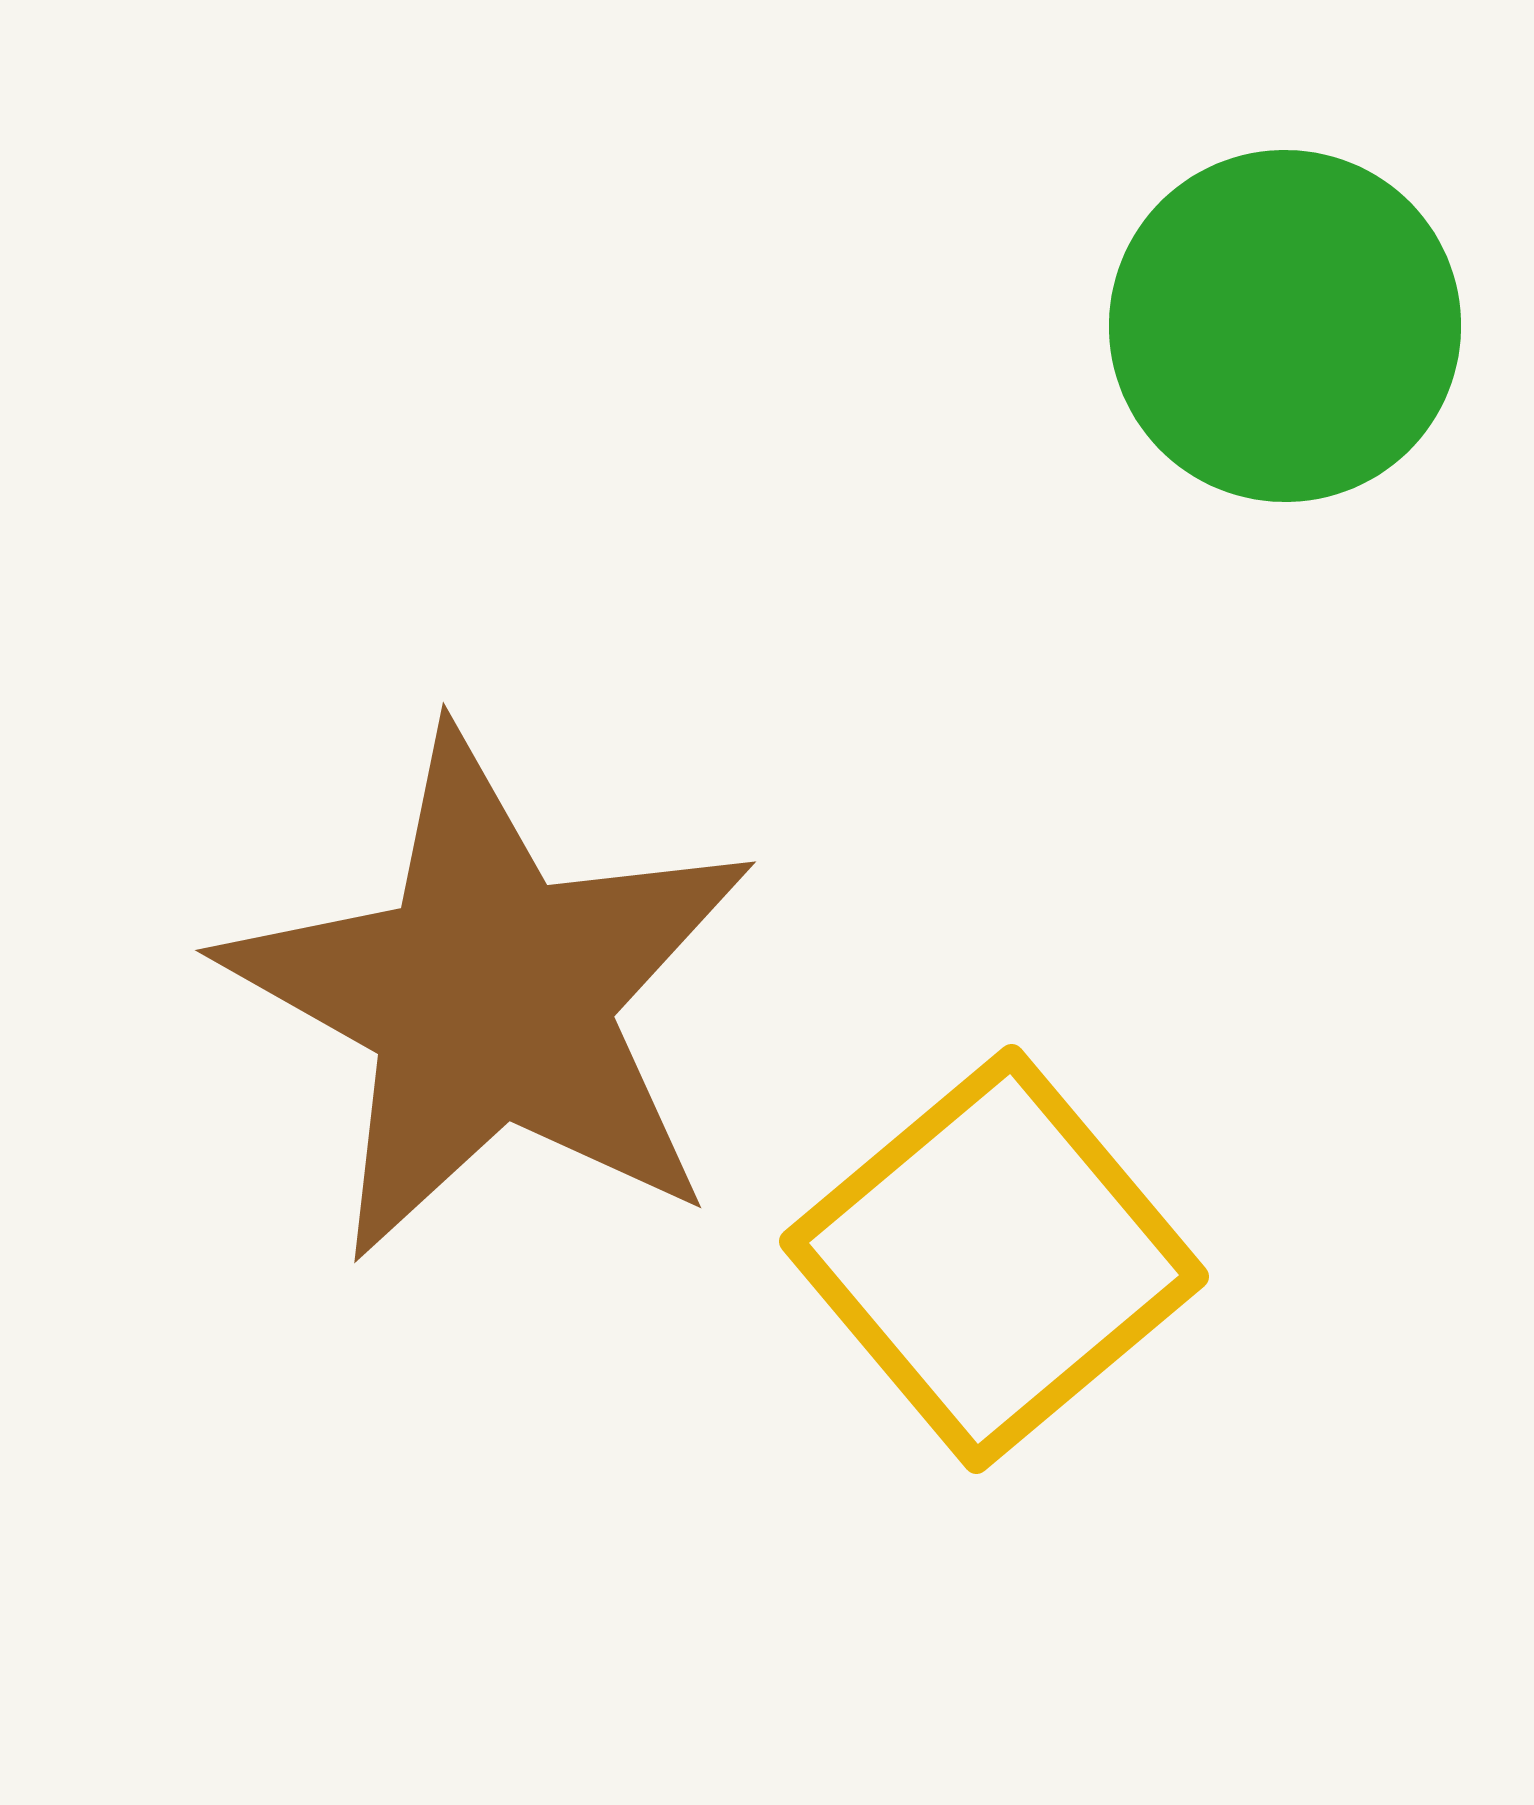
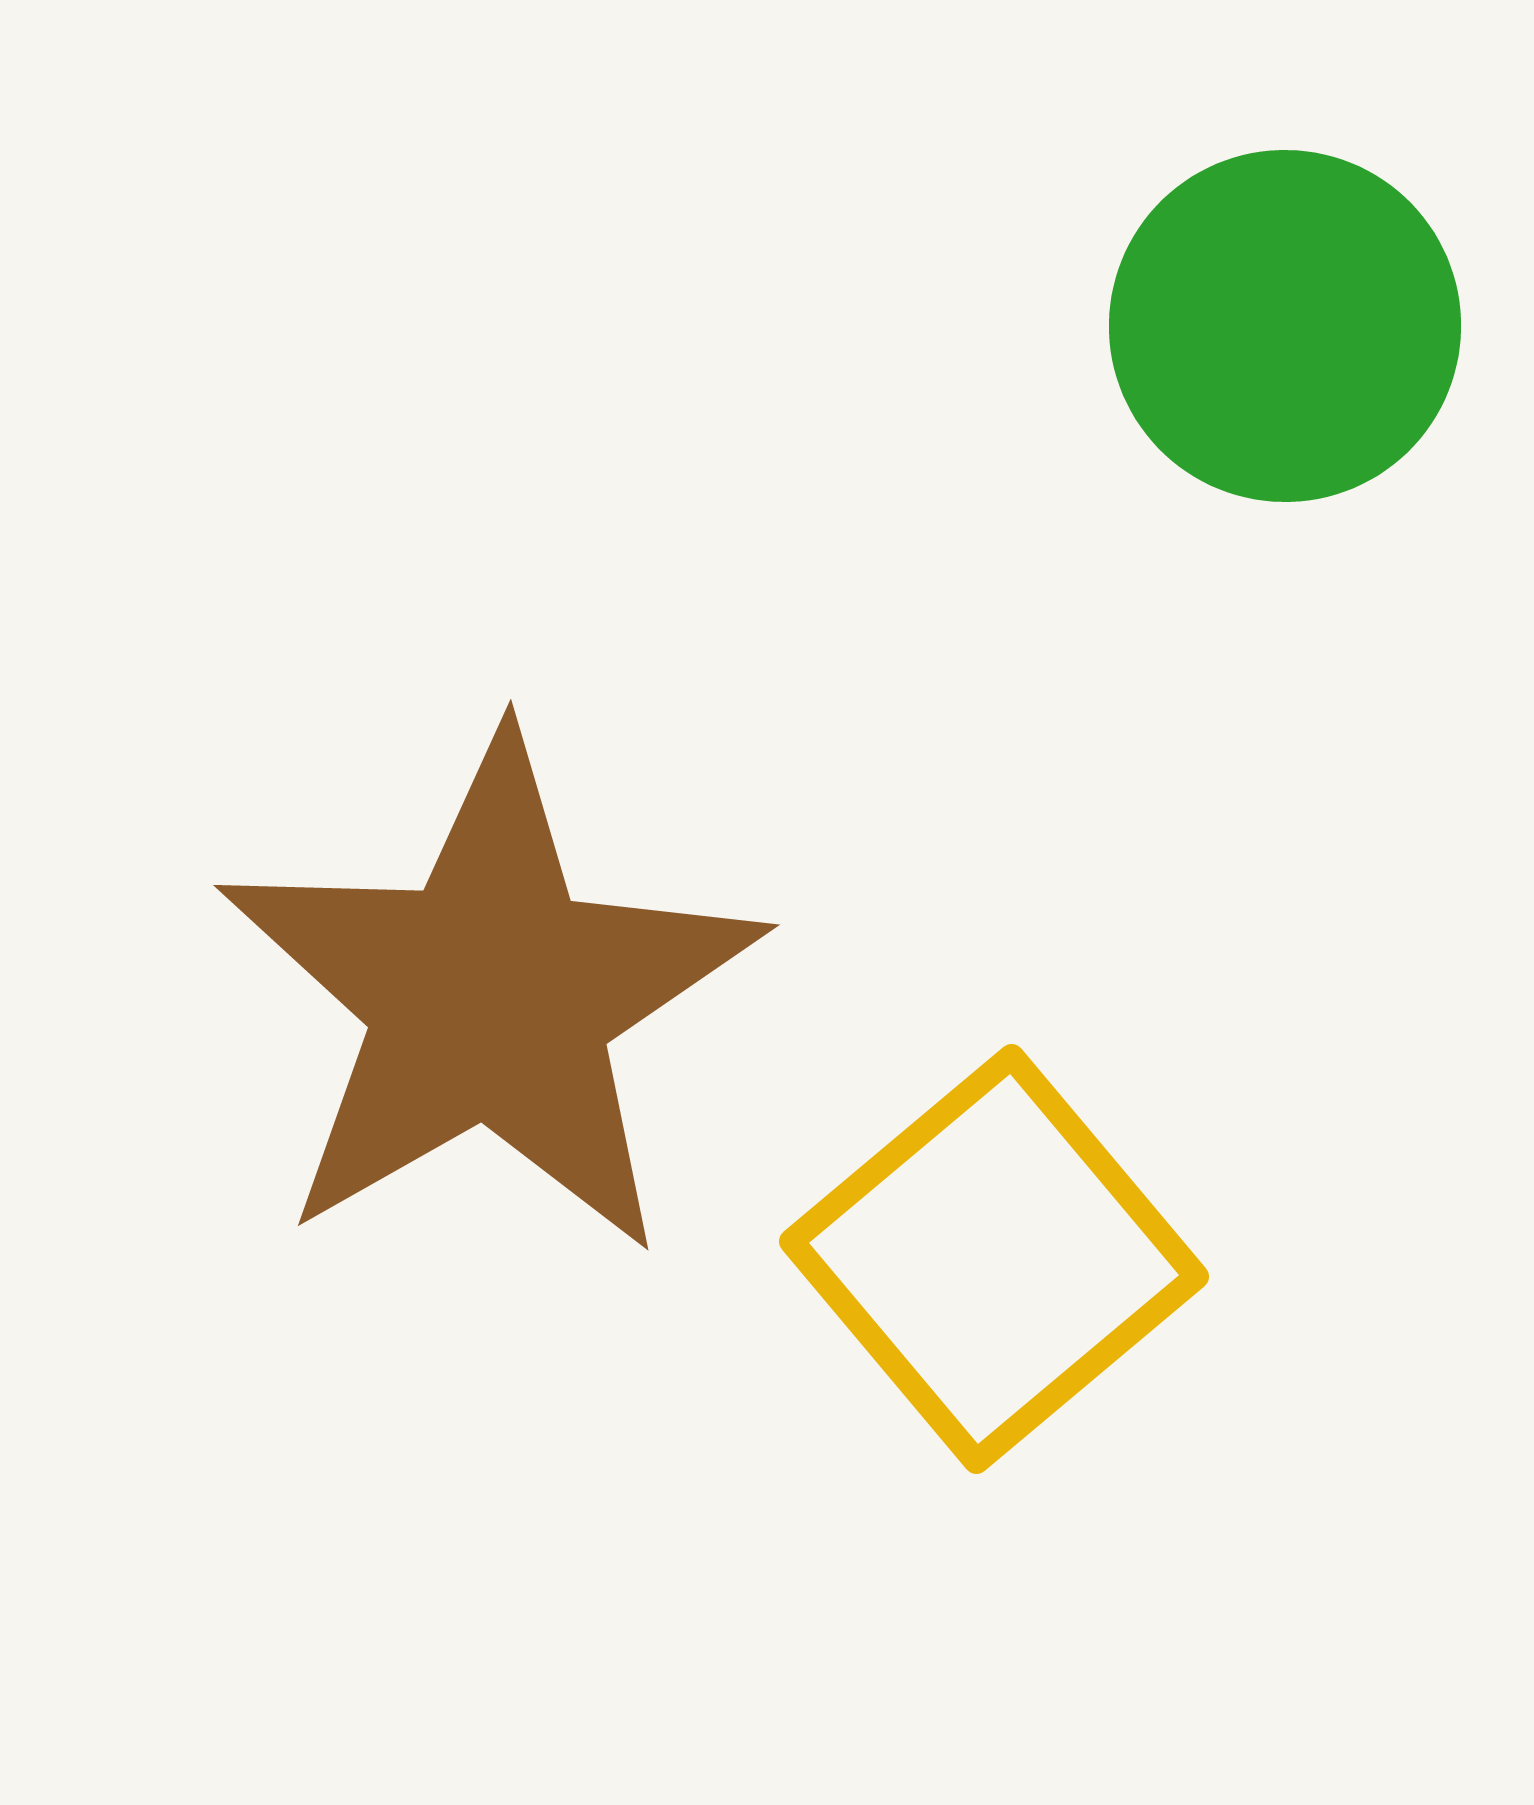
brown star: rotated 13 degrees clockwise
